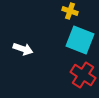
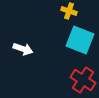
yellow cross: moved 1 px left
red cross: moved 5 px down
